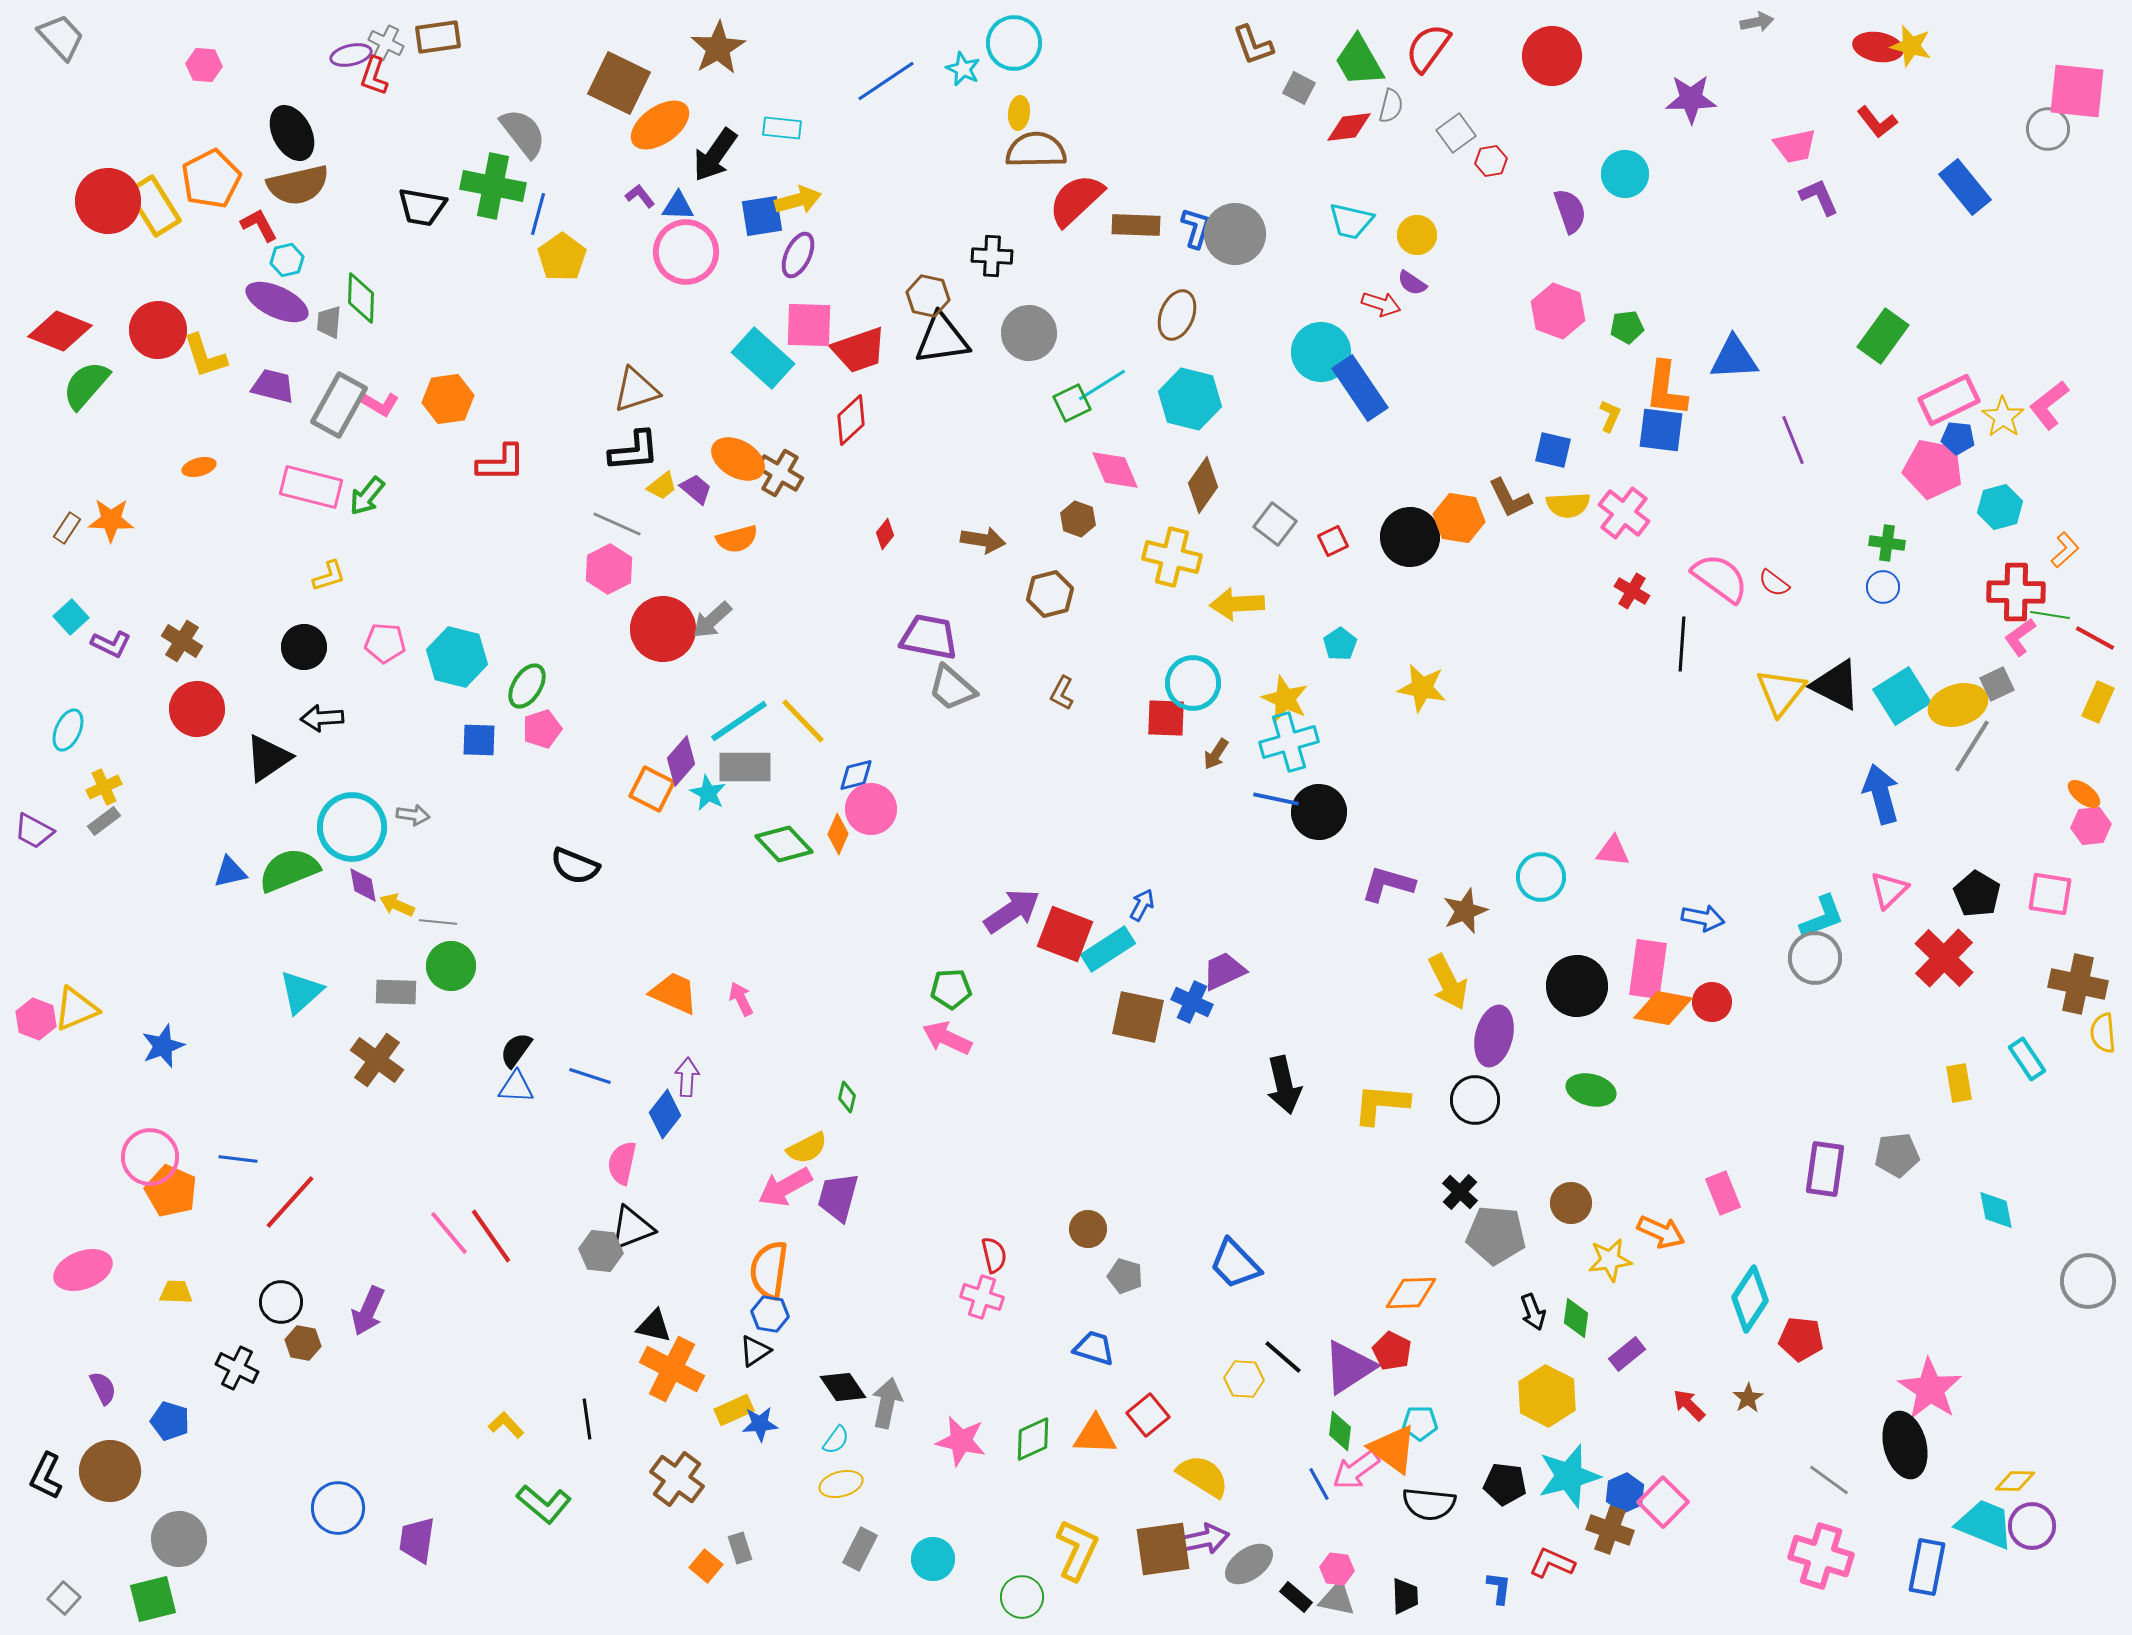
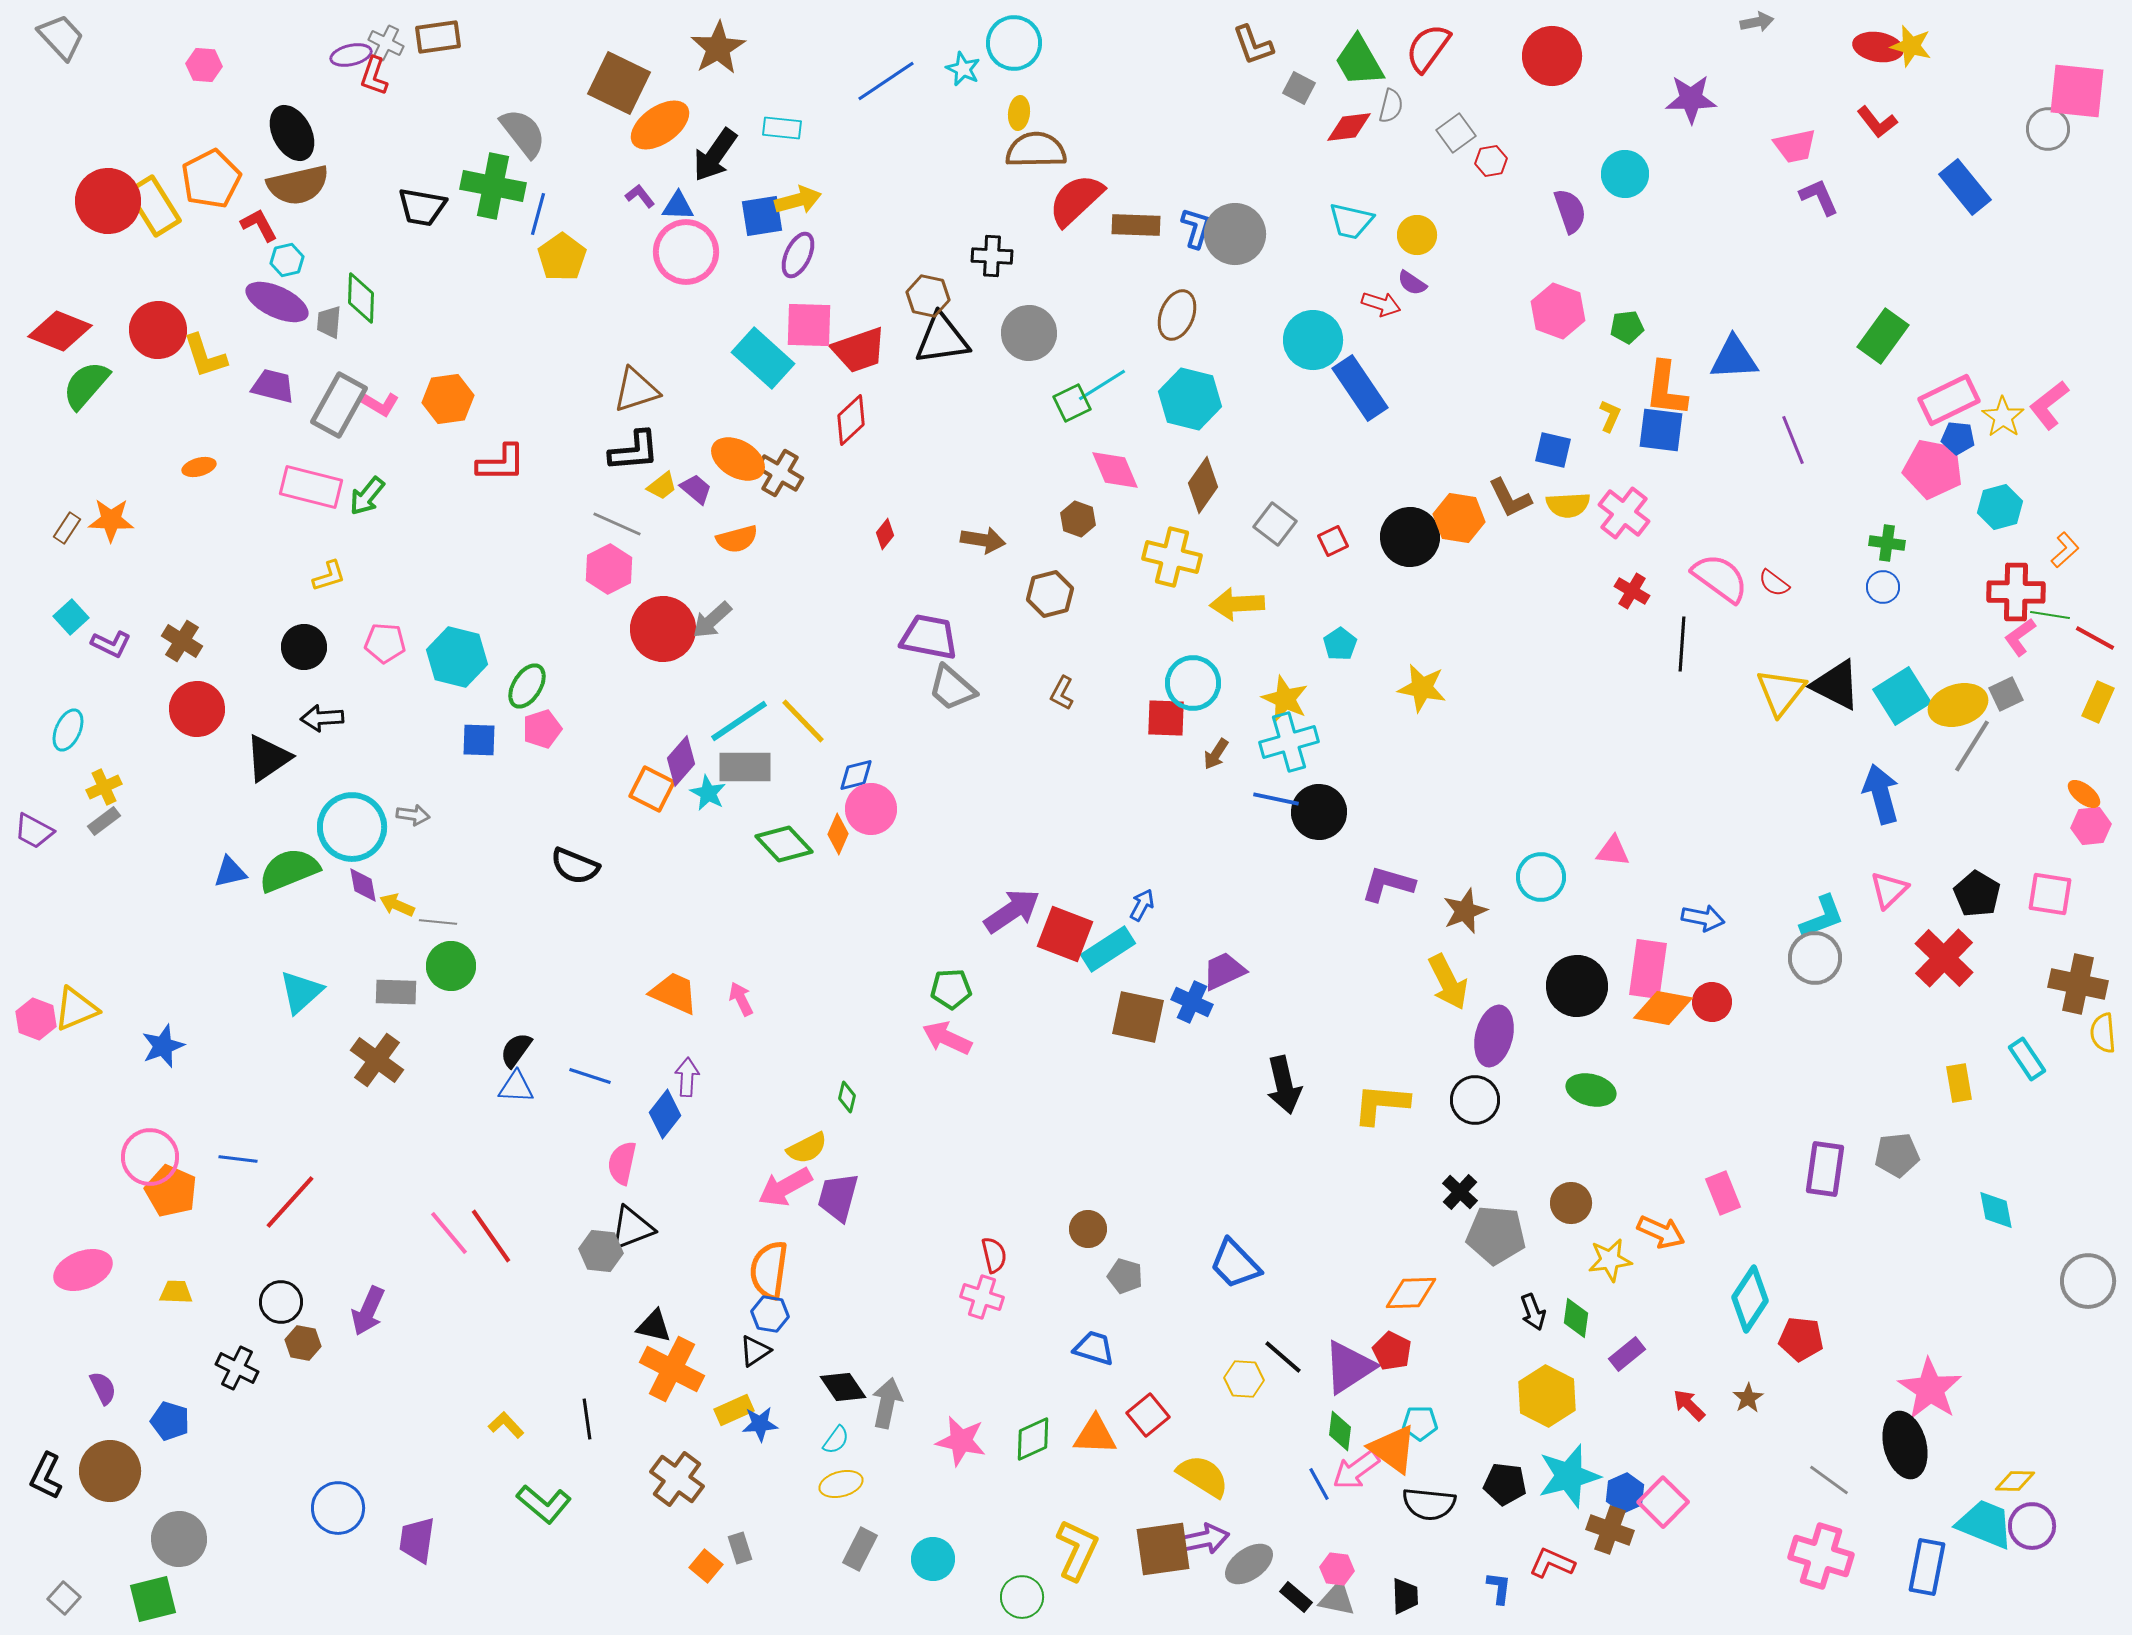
cyan circle at (1321, 352): moved 8 px left, 12 px up
gray square at (1997, 684): moved 9 px right, 10 px down
